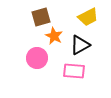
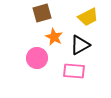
brown square: moved 1 px right, 4 px up
orange star: moved 1 px down
